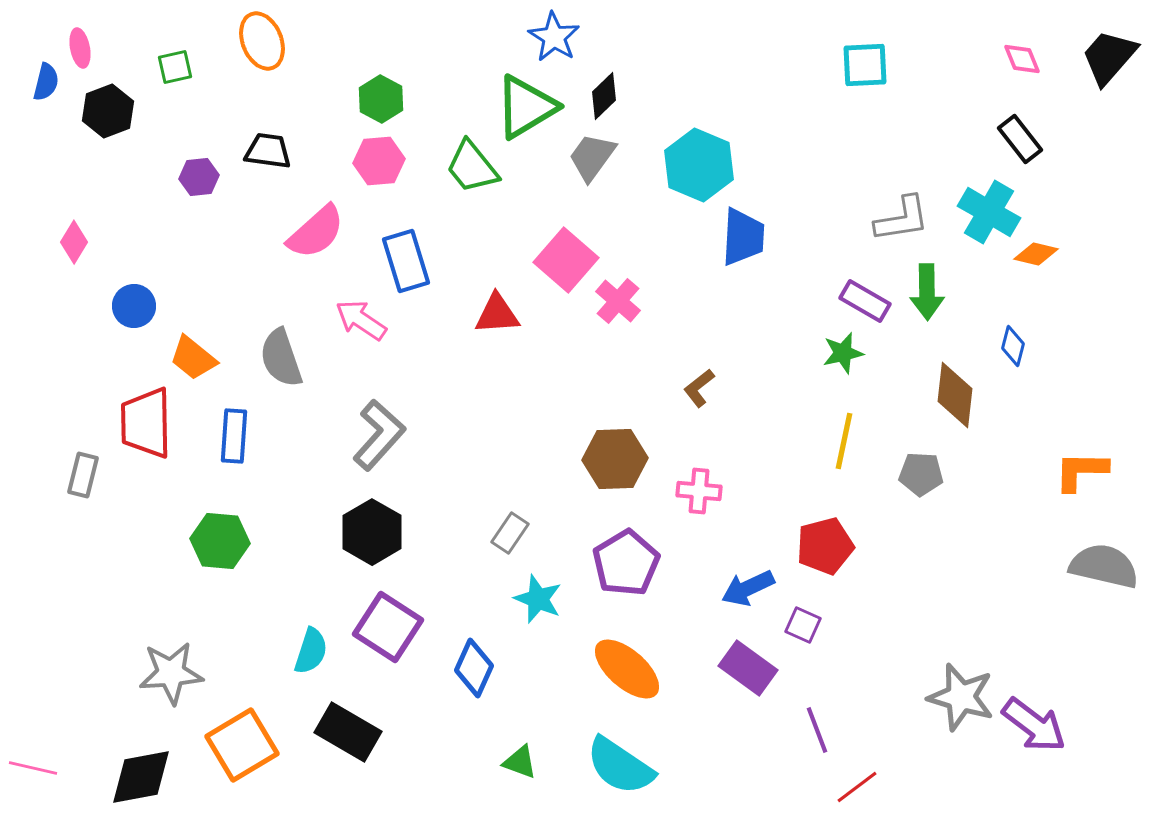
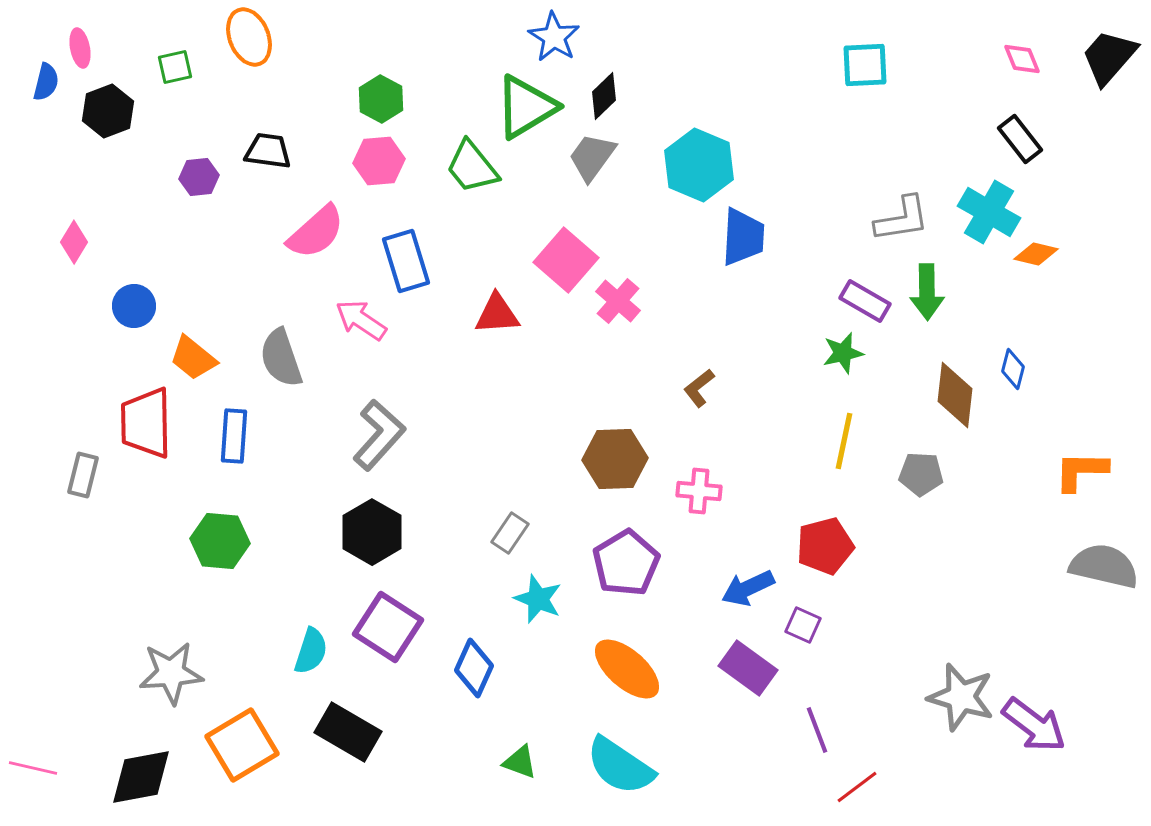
orange ellipse at (262, 41): moved 13 px left, 4 px up
blue diamond at (1013, 346): moved 23 px down
